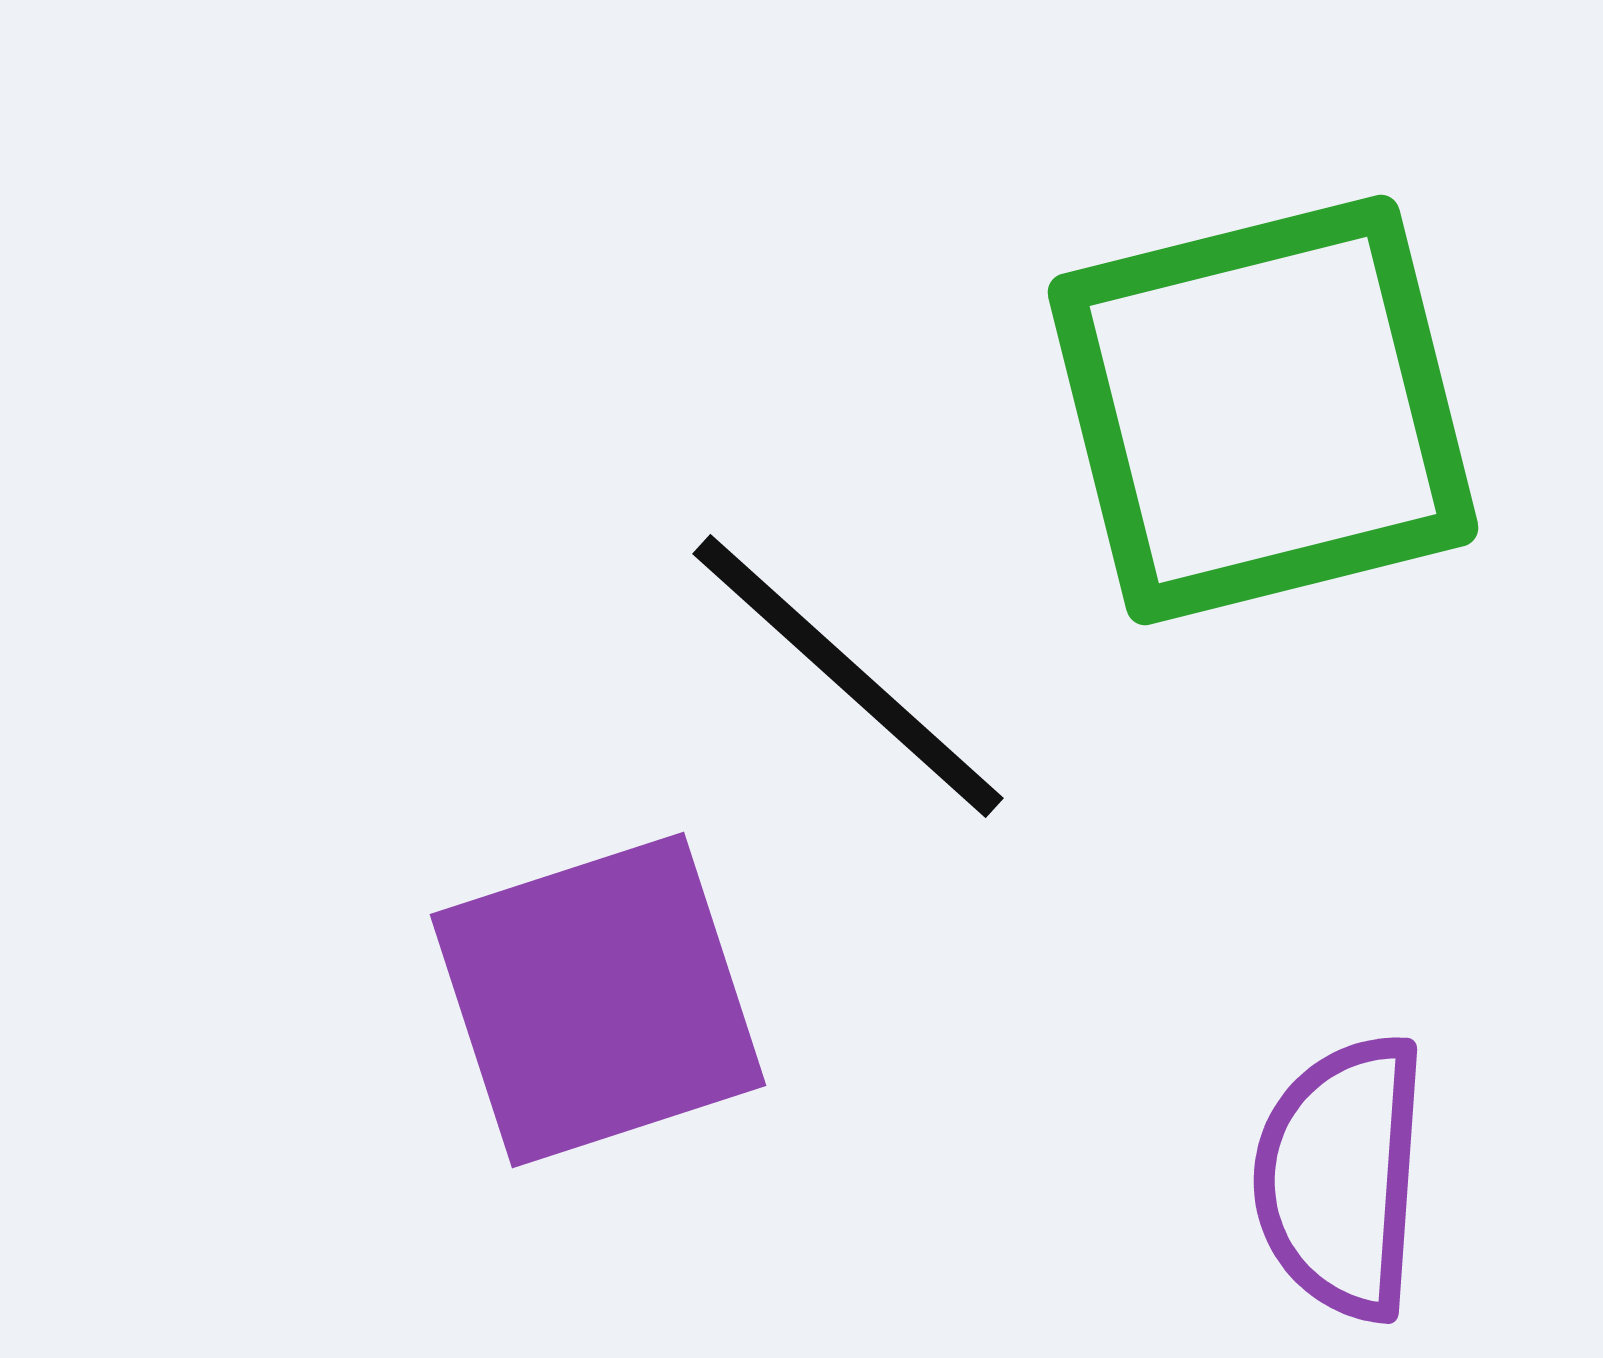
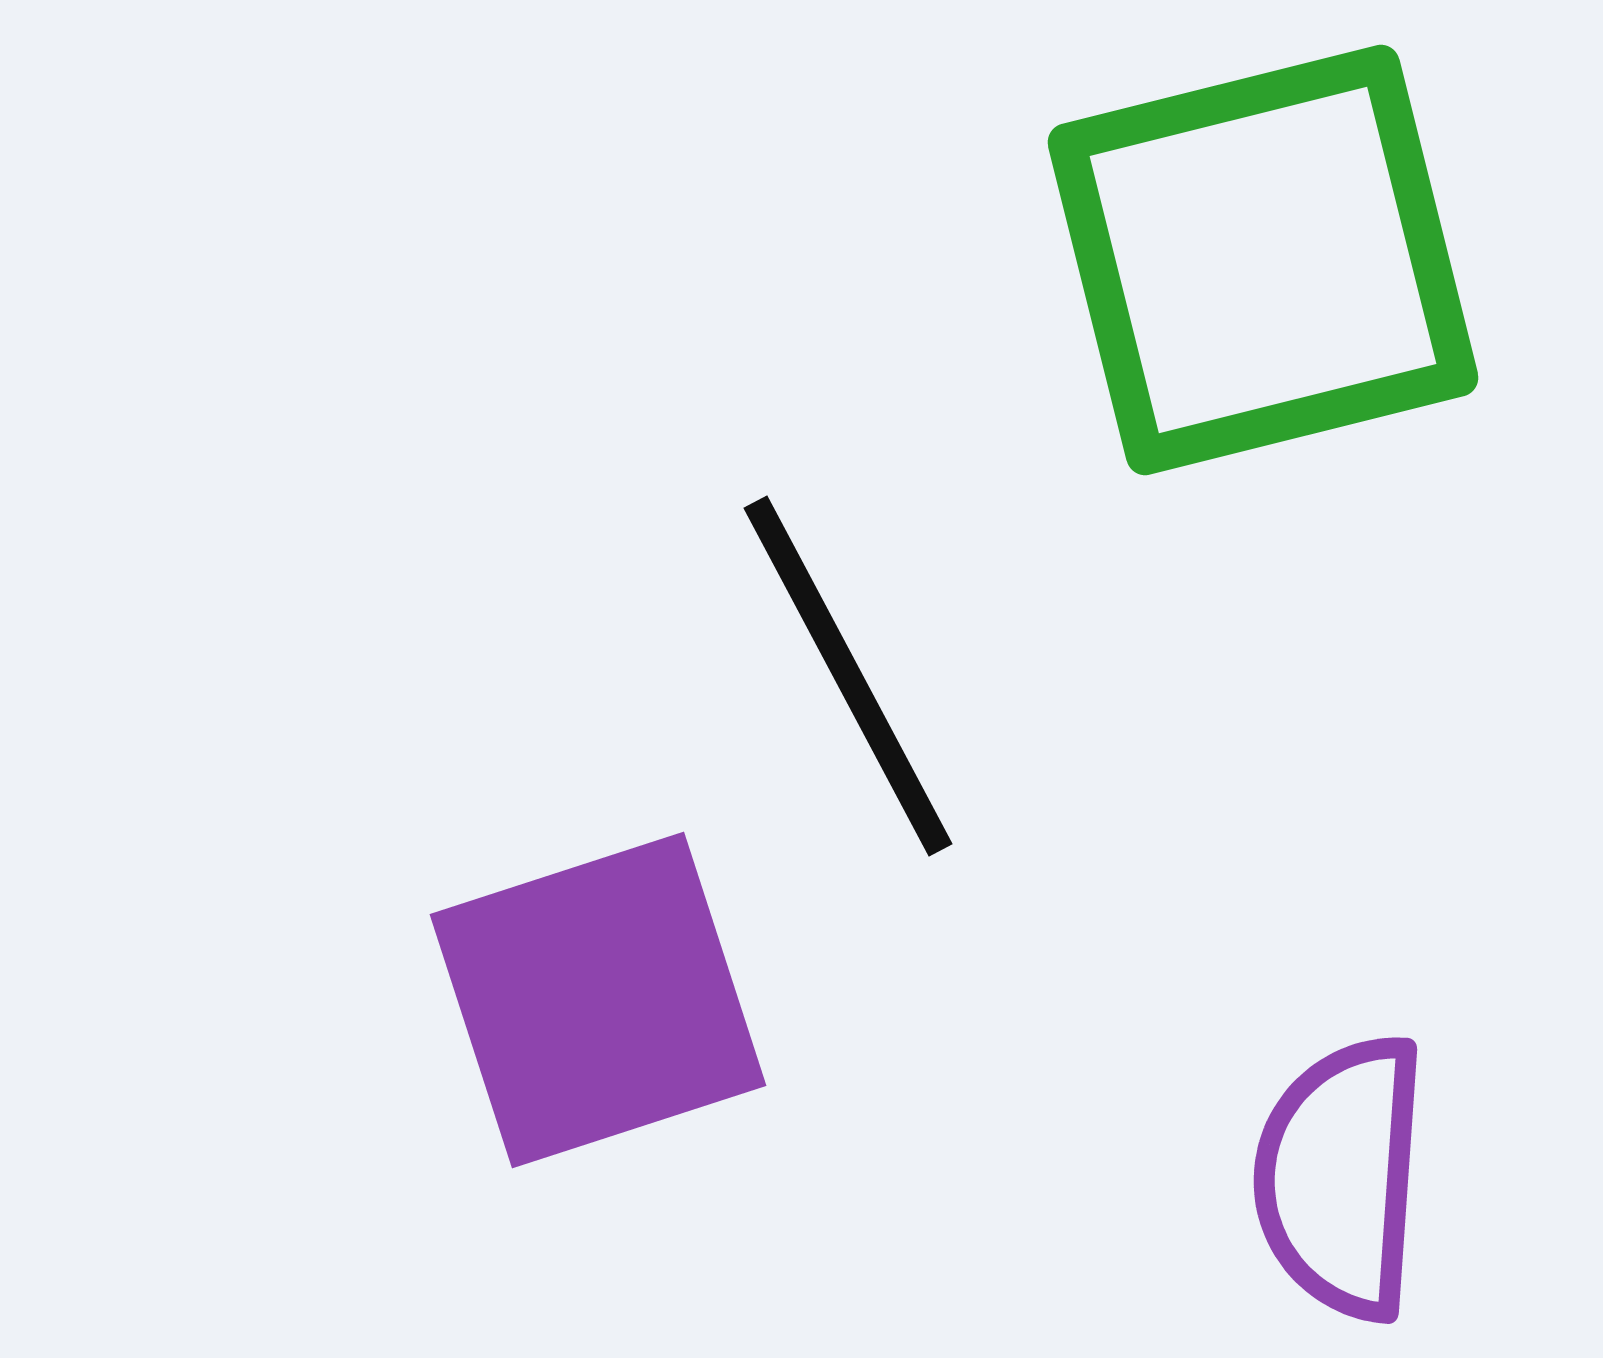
green square: moved 150 px up
black line: rotated 20 degrees clockwise
